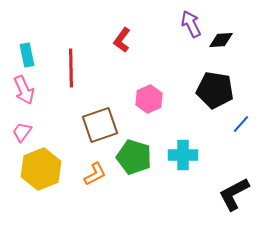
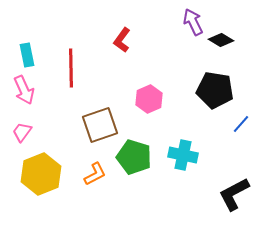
purple arrow: moved 2 px right, 2 px up
black diamond: rotated 35 degrees clockwise
cyan cross: rotated 12 degrees clockwise
yellow hexagon: moved 5 px down
